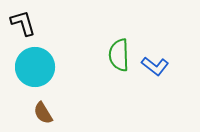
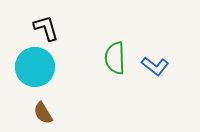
black L-shape: moved 23 px right, 5 px down
green semicircle: moved 4 px left, 3 px down
